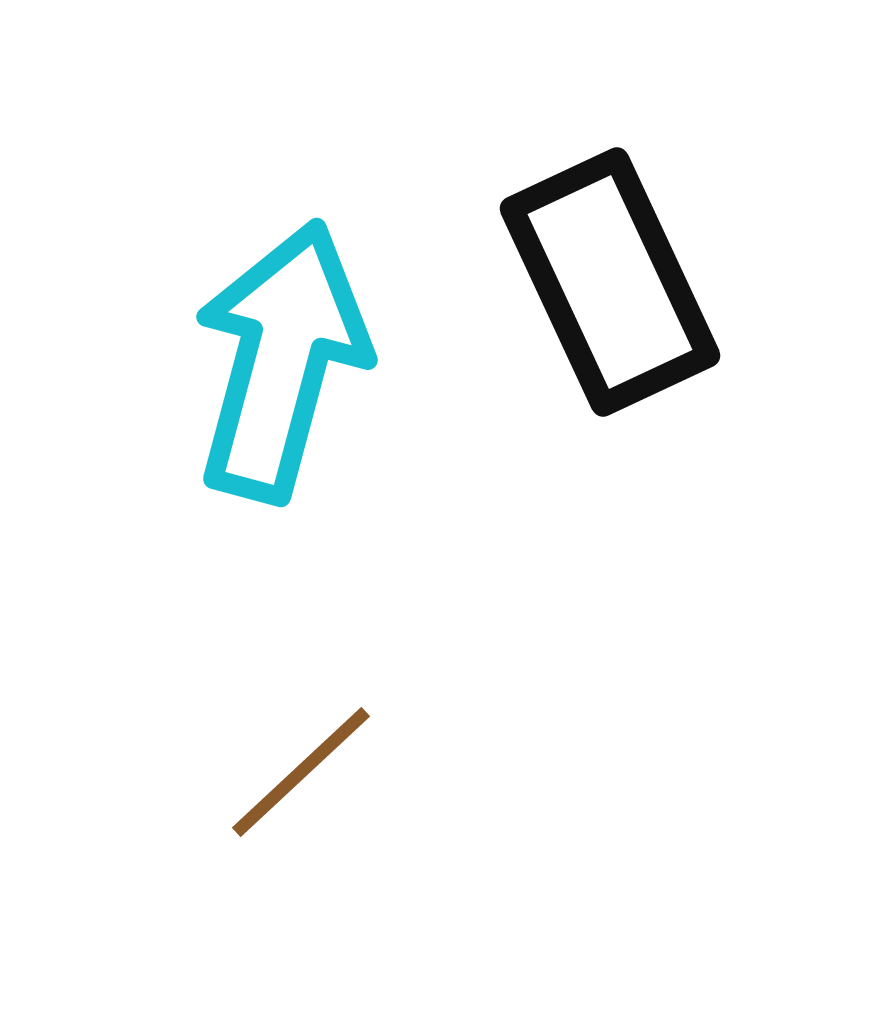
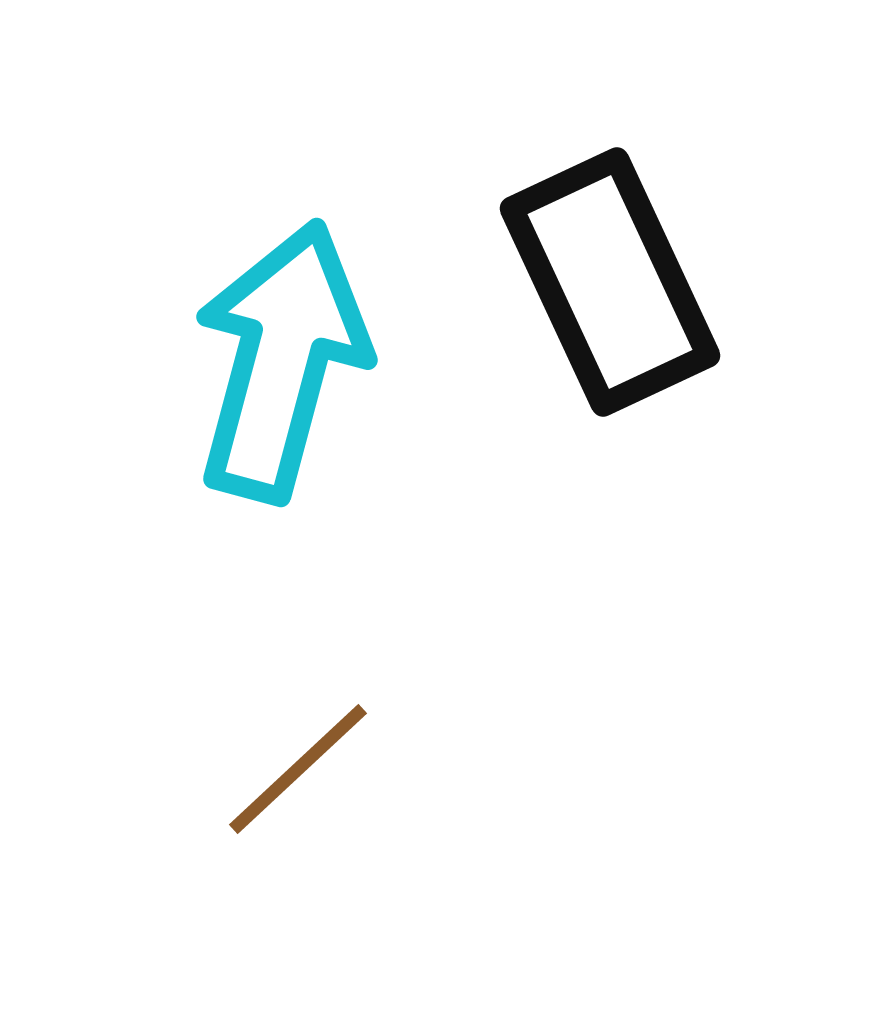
brown line: moved 3 px left, 3 px up
